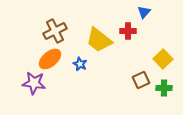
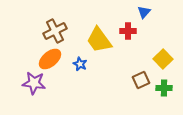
yellow trapezoid: rotated 16 degrees clockwise
